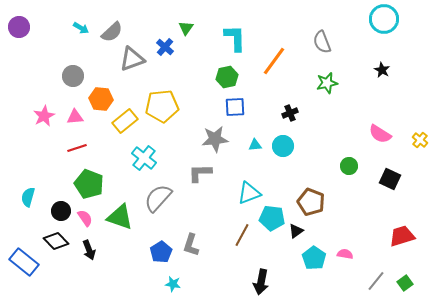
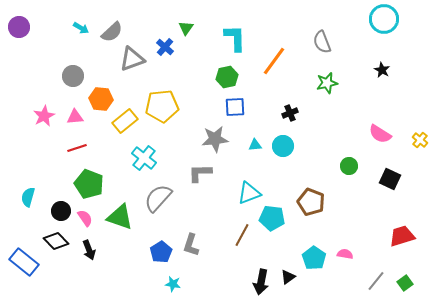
black triangle at (296, 231): moved 8 px left, 46 px down
